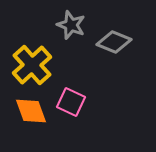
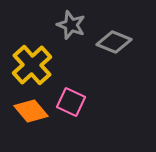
orange diamond: rotated 20 degrees counterclockwise
